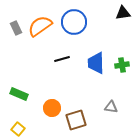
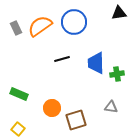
black triangle: moved 4 px left
green cross: moved 5 px left, 9 px down
